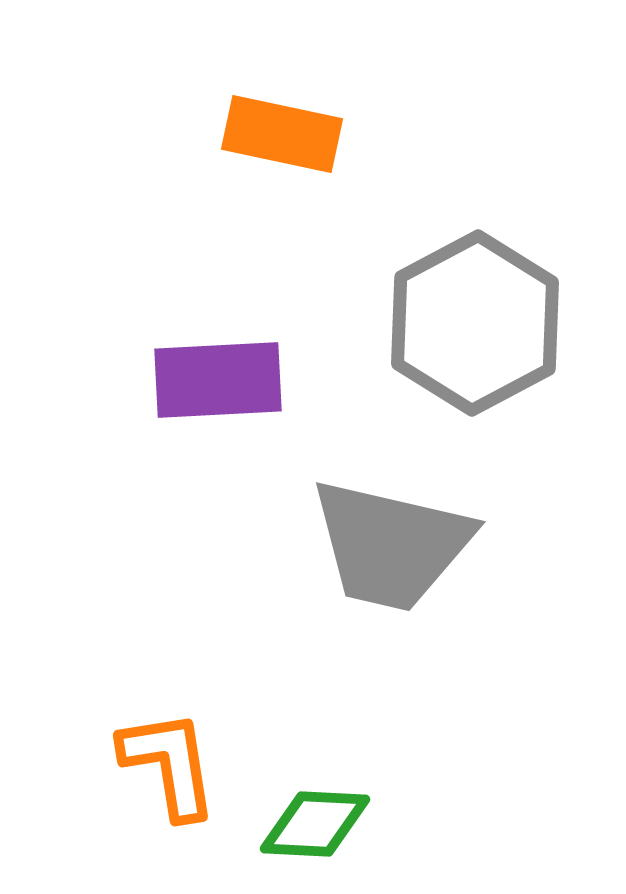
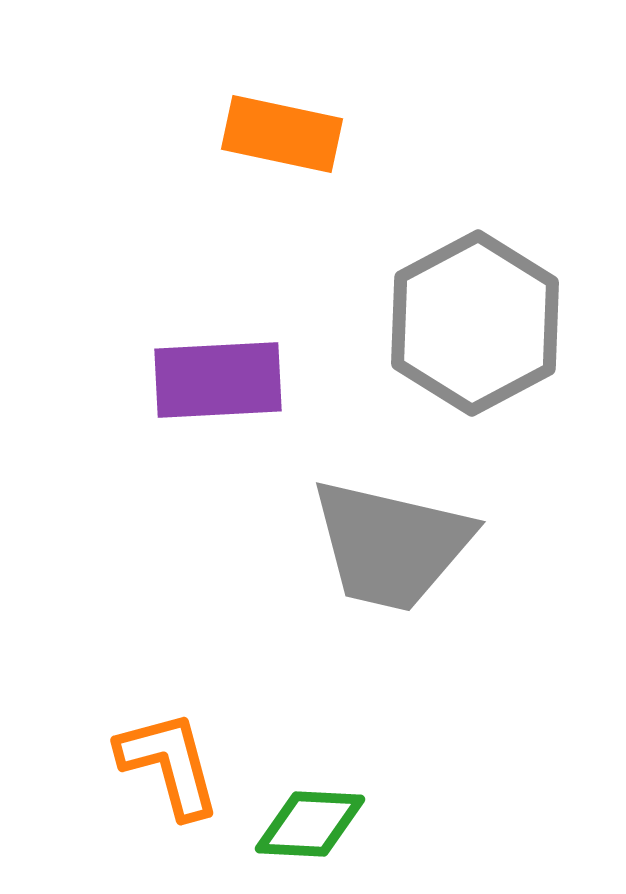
orange L-shape: rotated 6 degrees counterclockwise
green diamond: moved 5 px left
